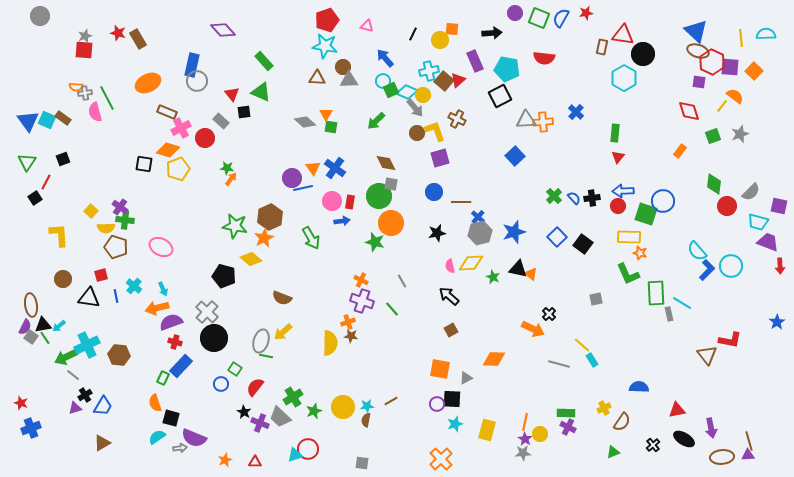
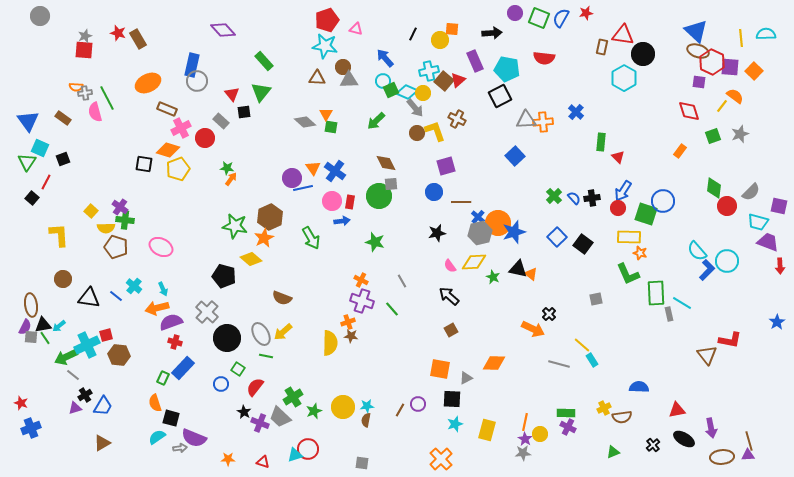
pink triangle at (367, 26): moved 11 px left, 3 px down
green triangle at (261, 92): rotated 45 degrees clockwise
yellow circle at (423, 95): moved 2 px up
brown rectangle at (167, 112): moved 3 px up
cyan square at (47, 120): moved 7 px left, 28 px down
green rectangle at (615, 133): moved 14 px left, 9 px down
red triangle at (618, 157): rotated 24 degrees counterclockwise
purple square at (440, 158): moved 6 px right, 8 px down
blue cross at (335, 168): moved 3 px down
gray square at (391, 184): rotated 16 degrees counterclockwise
green diamond at (714, 184): moved 4 px down
blue arrow at (623, 191): rotated 55 degrees counterclockwise
black square at (35, 198): moved 3 px left; rotated 16 degrees counterclockwise
red circle at (618, 206): moved 2 px down
orange circle at (391, 223): moved 107 px right
yellow diamond at (471, 263): moved 3 px right, 1 px up
pink semicircle at (450, 266): rotated 24 degrees counterclockwise
cyan circle at (731, 266): moved 4 px left, 5 px up
red square at (101, 275): moved 5 px right, 60 px down
blue line at (116, 296): rotated 40 degrees counterclockwise
gray square at (31, 337): rotated 32 degrees counterclockwise
black circle at (214, 338): moved 13 px right
gray ellipse at (261, 341): moved 7 px up; rotated 45 degrees counterclockwise
orange diamond at (494, 359): moved 4 px down
blue rectangle at (181, 366): moved 2 px right, 2 px down
green square at (235, 369): moved 3 px right
brown line at (391, 401): moved 9 px right, 9 px down; rotated 32 degrees counterclockwise
purple circle at (437, 404): moved 19 px left
brown semicircle at (622, 422): moved 5 px up; rotated 48 degrees clockwise
orange star at (225, 460): moved 3 px right, 1 px up; rotated 24 degrees clockwise
red triangle at (255, 462): moved 8 px right; rotated 16 degrees clockwise
